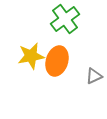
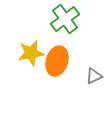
yellow star: moved 3 px up
